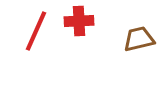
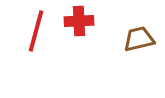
red line: rotated 9 degrees counterclockwise
